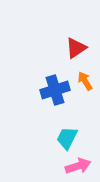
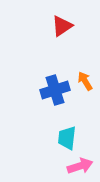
red triangle: moved 14 px left, 22 px up
cyan trapezoid: rotated 20 degrees counterclockwise
pink arrow: moved 2 px right
